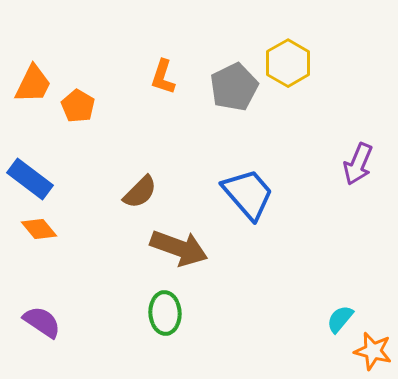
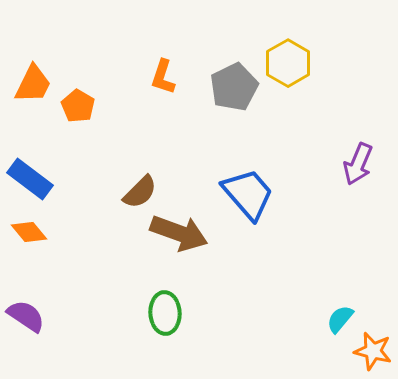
orange diamond: moved 10 px left, 3 px down
brown arrow: moved 15 px up
purple semicircle: moved 16 px left, 6 px up
